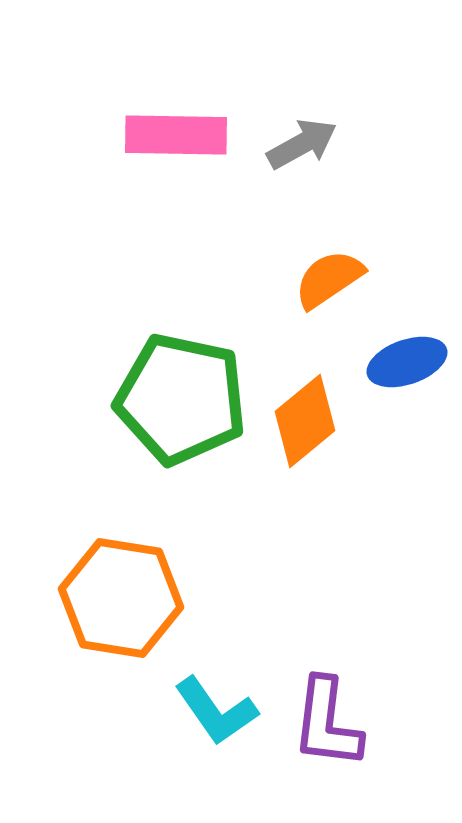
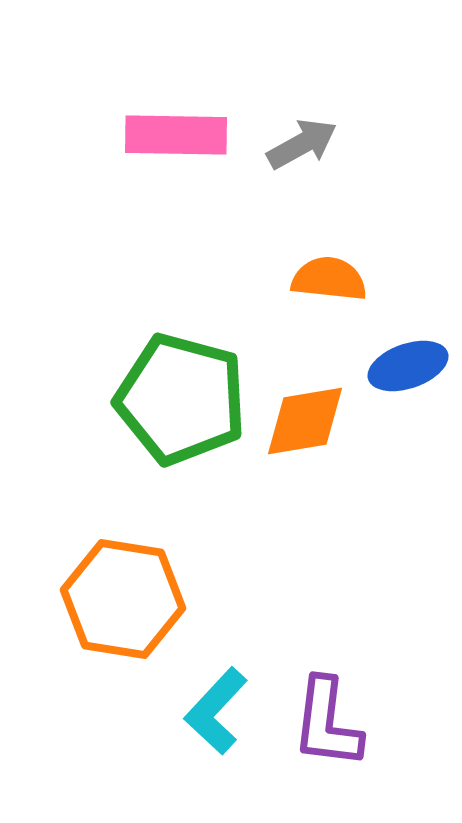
orange semicircle: rotated 40 degrees clockwise
blue ellipse: moved 1 px right, 4 px down
green pentagon: rotated 3 degrees clockwise
orange diamond: rotated 30 degrees clockwise
orange hexagon: moved 2 px right, 1 px down
cyan L-shape: rotated 78 degrees clockwise
